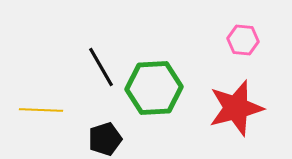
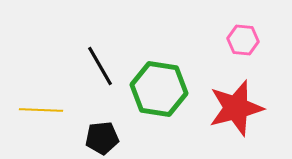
black line: moved 1 px left, 1 px up
green hexagon: moved 5 px right, 1 px down; rotated 12 degrees clockwise
black pentagon: moved 3 px left, 1 px up; rotated 12 degrees clockwise
